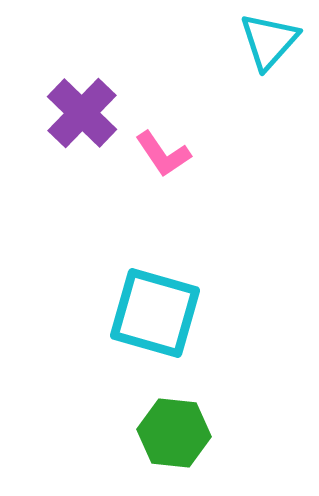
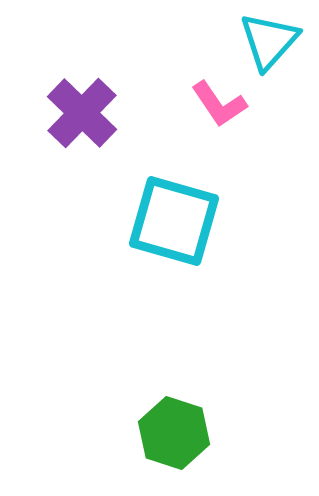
pink L-shape: moved 56 px right, 50 px up
cyan square: moved 19 px right, 92 px up
green hexagon: rotated 12 degrees clockwise
